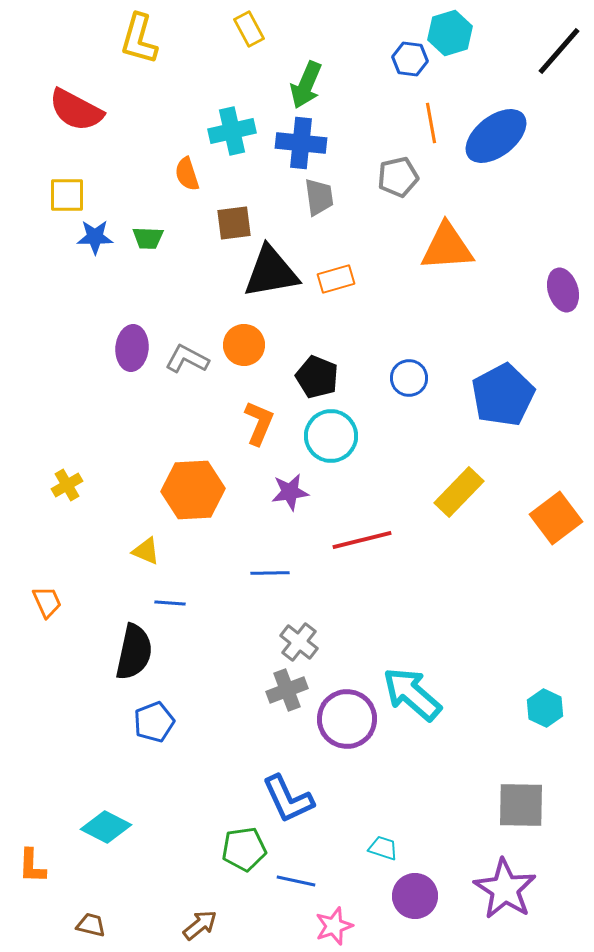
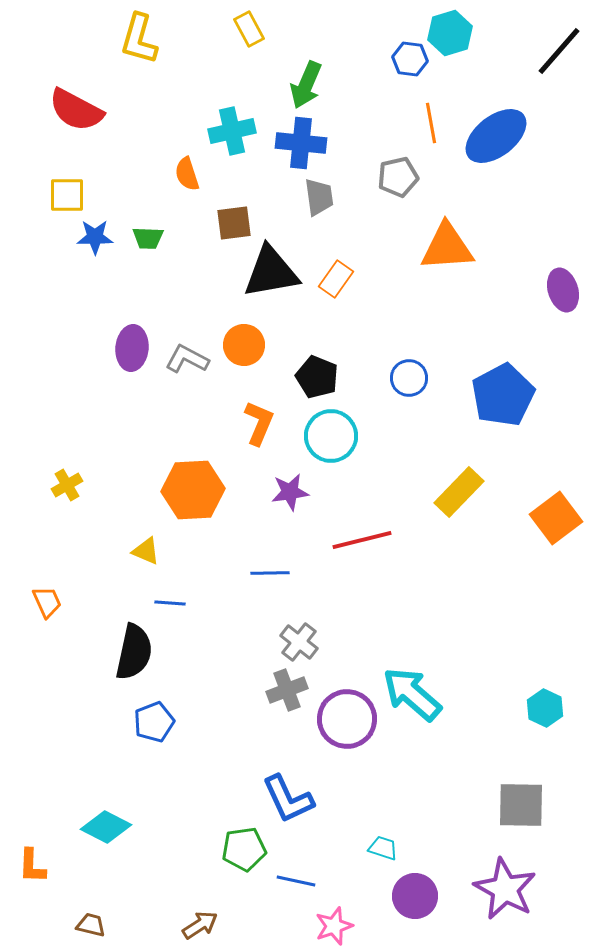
orange rectangle at (336, 279): rotated 39 degrees counterclockwise
purple star at (505, 889): rotated 4 degrees counterclockwise
brown arrow at (200, 925): rotated 6 degrees clockwise
